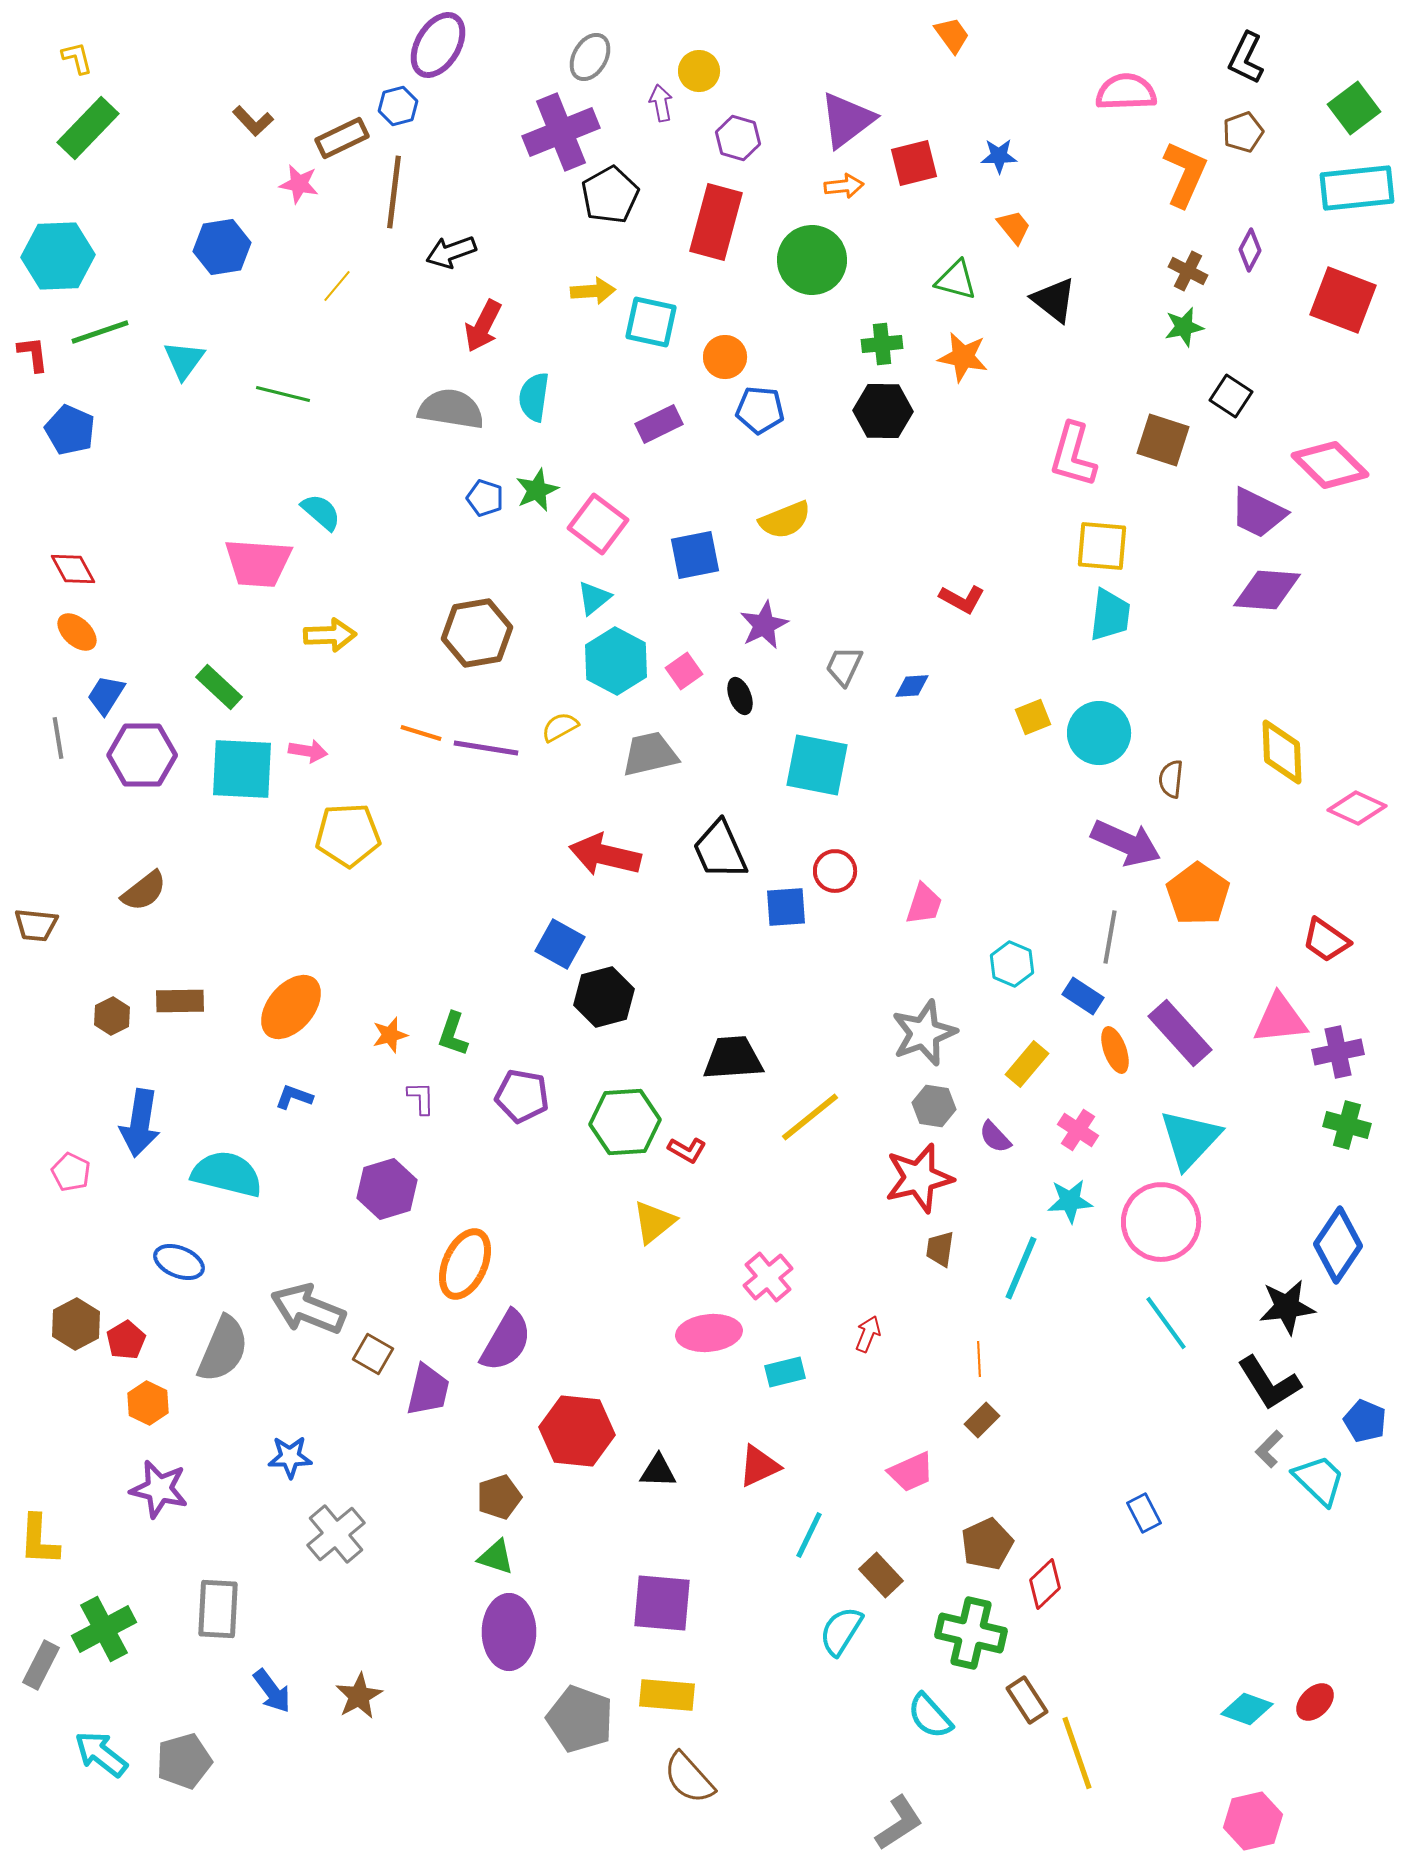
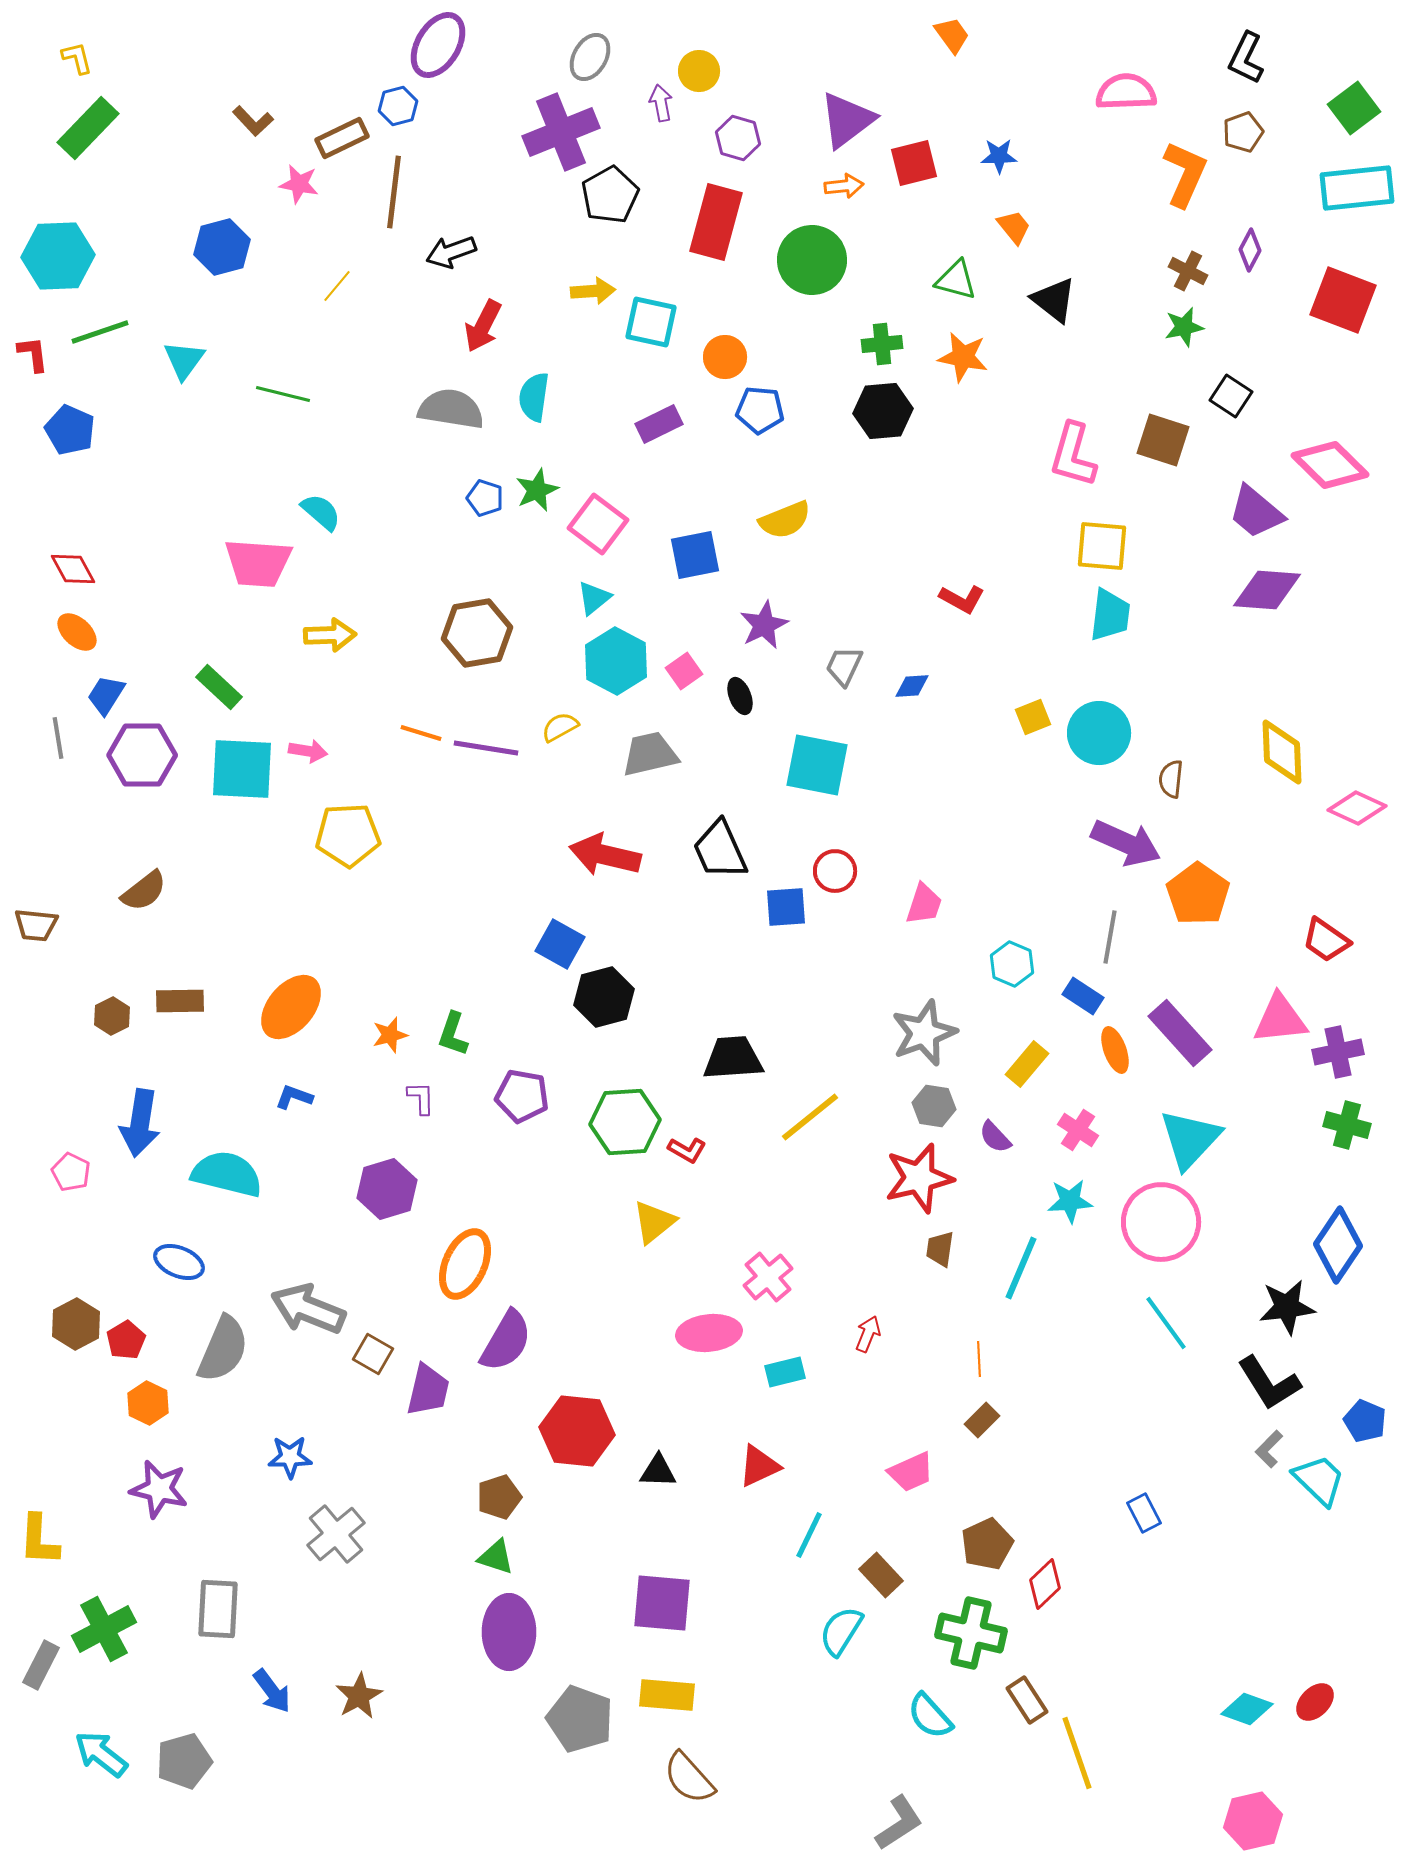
blue hexagon at (222, 247): rotated 6 degrees counterclockwise
black hexagon at (883, 411): rotated 6 degrees counterclockwise
purple trapezoid at (1258, 513): moved 2 px left, 1 px up; rotated 14 degrees clockwise
